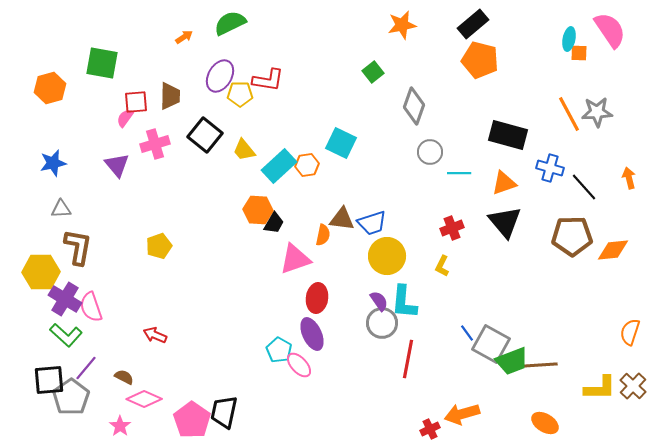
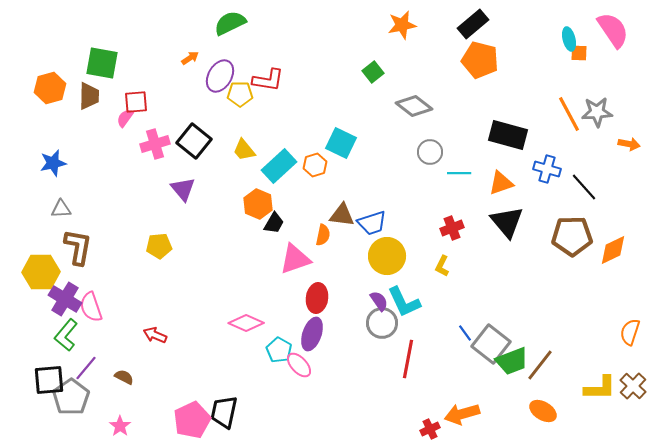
pink semicircle at (610, 30): moved 3 px right
orange arrow at (184, 37): moved 6 px right, 21 px down
cyan ellipse at (569, 39): rotated 25 degrees counterclockwise
brown trapezoid at (170, 96): moved 81 px left
gray diamond at (414, 106): rotated 72 degrees counterclockwise
black square at (205, 135): moved 11 px left, 6 px down
purple triangle at (117, 165): moved 66 px right, 24 px down
orange hexagon at (307, 165): moved 8 px right; rotated 10 degrees counterclockwise
blue cross at (550, 168): moved 3 px left, 1 px down
orange arrow at (629, 178): moved 34 px up; rotated 115 degrees clockwise
orange triangle at (504, 183): moved 3 px left
orange hexagon at (258, 210): moved 6 px up; rotated 20 degrees clockwise
brown triangle at (342, 219): moved 4 px up
black triangle at (505, 222): moved 2 px right
yellow pentagon at (159, 246): rotated 15 degrees clockwise
orange diamond at (613, 250): rotated 20 degrees counterclockwise
cyan L-shape at (404, 302): rotated 30 degrees counterclockwise
blue line at (467, 333): moved 2 px left
purple ellipse at (312, 334): rotated 44 degrees clockwise
green L-shape at (66, 335): rotated 88 degrees clockwise
gray square at (491, 344): rotated 9 degrees clockwise
brown line at (540, 365): rotated 48 degrees counterclockwise
pink diamond at (144, 399): moved 102 px right, 76 px up
pink pentagon at (192, 420): rotated 12 degrees clockwise
orange ellipse at (545, 423): moved 2 px left, 12 px up
